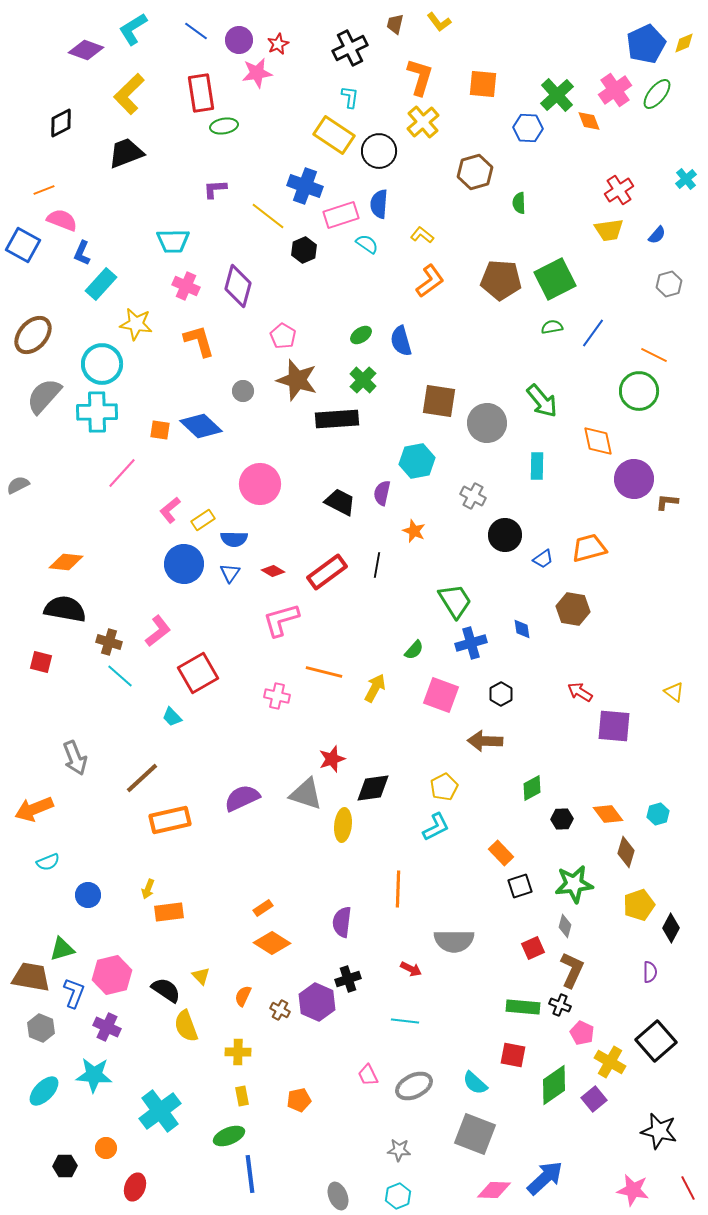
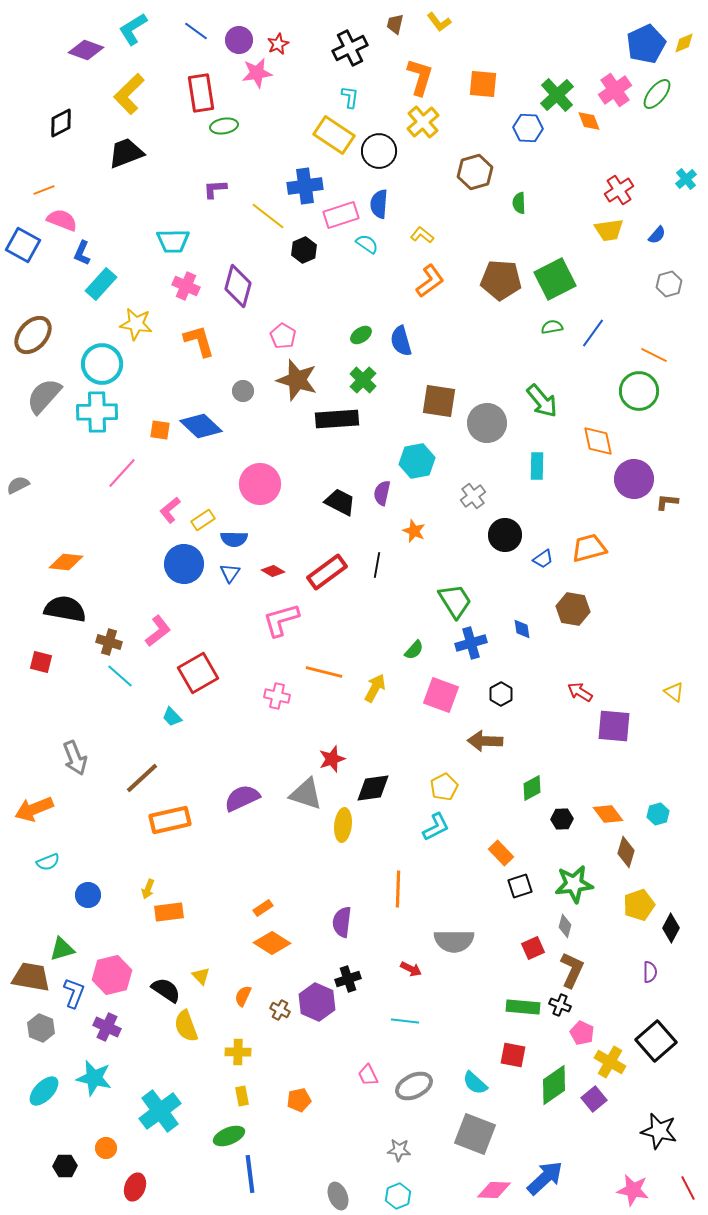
blue cross at (305, 186): rotated 28 degrees counterclockwise
gray cross at (473, 496): rotated 25 degrees clockwise
cyan star at (94, 1075): moved 3 px down; rotated 9 degrees clockwise
